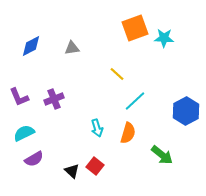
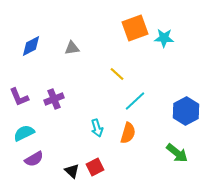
green arrow: moved 15 px right, 2 px up
red square: moved 1 px down; rotated 24 degrees clockwise
